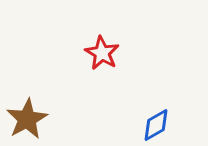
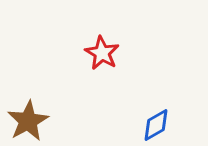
brown star: moved 1 px right, 2 px down
